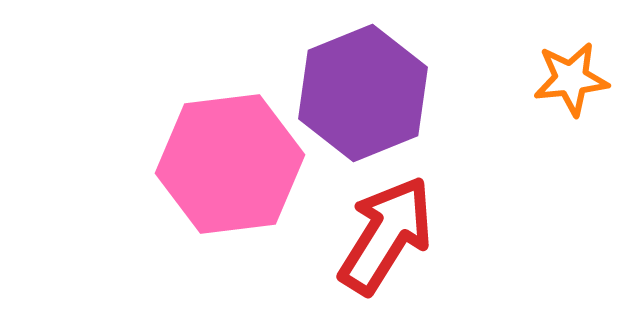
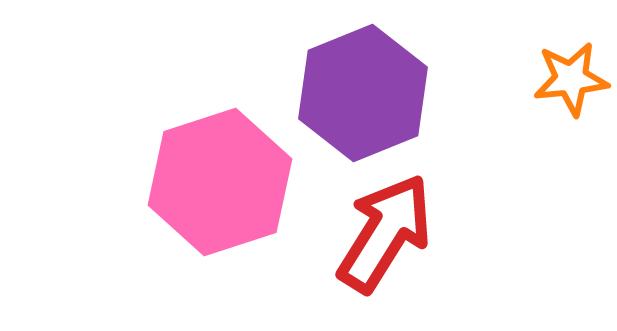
pink hexagon: moved 10 px left, 18 px down; rotated 11 degrees counterclockwise
red arrow: moved 1 px left, 2 px up
